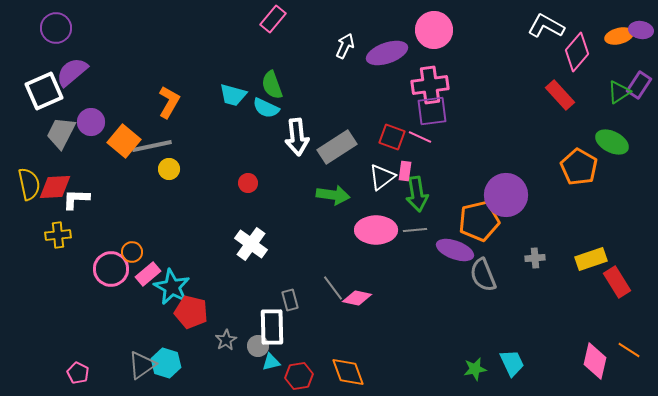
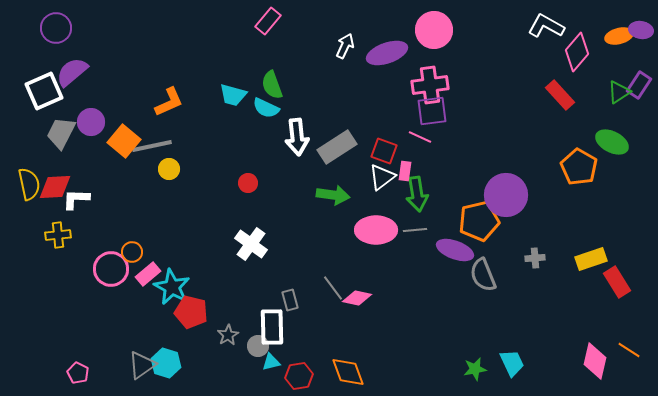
pink rectangle at (273, 19): moved 5 px left, 2 px down
orange L-shape at (169, 102): rotated 36 degrees clockwise
red square at (392, 137): moved 8 px left, 14 px down
gray star at (226, 340): moved 2 px right, 5 px up
